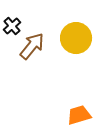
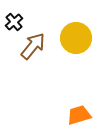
black cross: moved 2 px right, 4 px up
brown arrow: moved 1 px right
